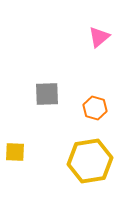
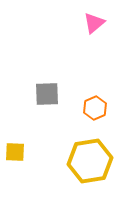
pink triangle: moved 5 px left, 14 px up
orange hexagon: rotated 20 degrees clockwise
